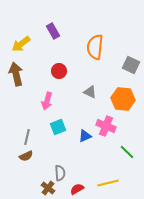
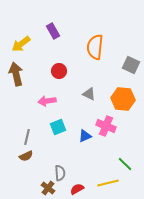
gray triangle: moved 1 px left, 2 px down
pink arrow: rotated 66 degrees clockwise
green line: moved 2 px left, 12 px down
